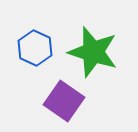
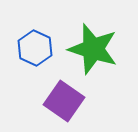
green star: moved 3 px up
